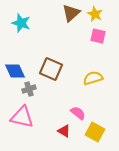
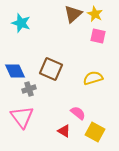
brown triangle: moved 2 px right, 1 px down
pink triangle: rotated 40 degrees clockwise
